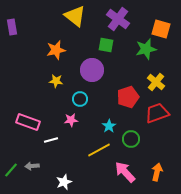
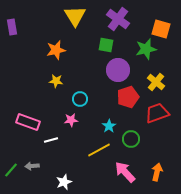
yellow triangle: rotated 20 degrees clockwise
purple circle: moved 26 px right
